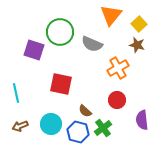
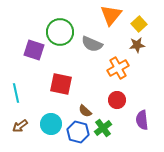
brown star: rotated 21 degrees counterclockwise
brown arrow: rotated 14 degrees counterclockwise
